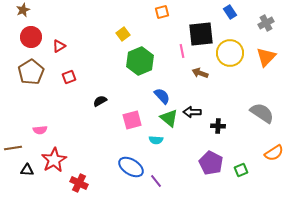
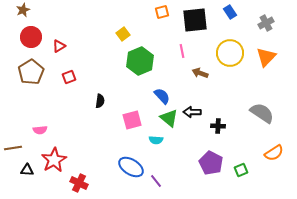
black square: moved 6 px left, 14 px up
black semicircle: rotated 128 degrees clockwise
